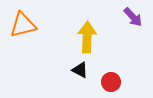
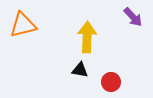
black triangle: rotated 18 degrees counterclockwise
